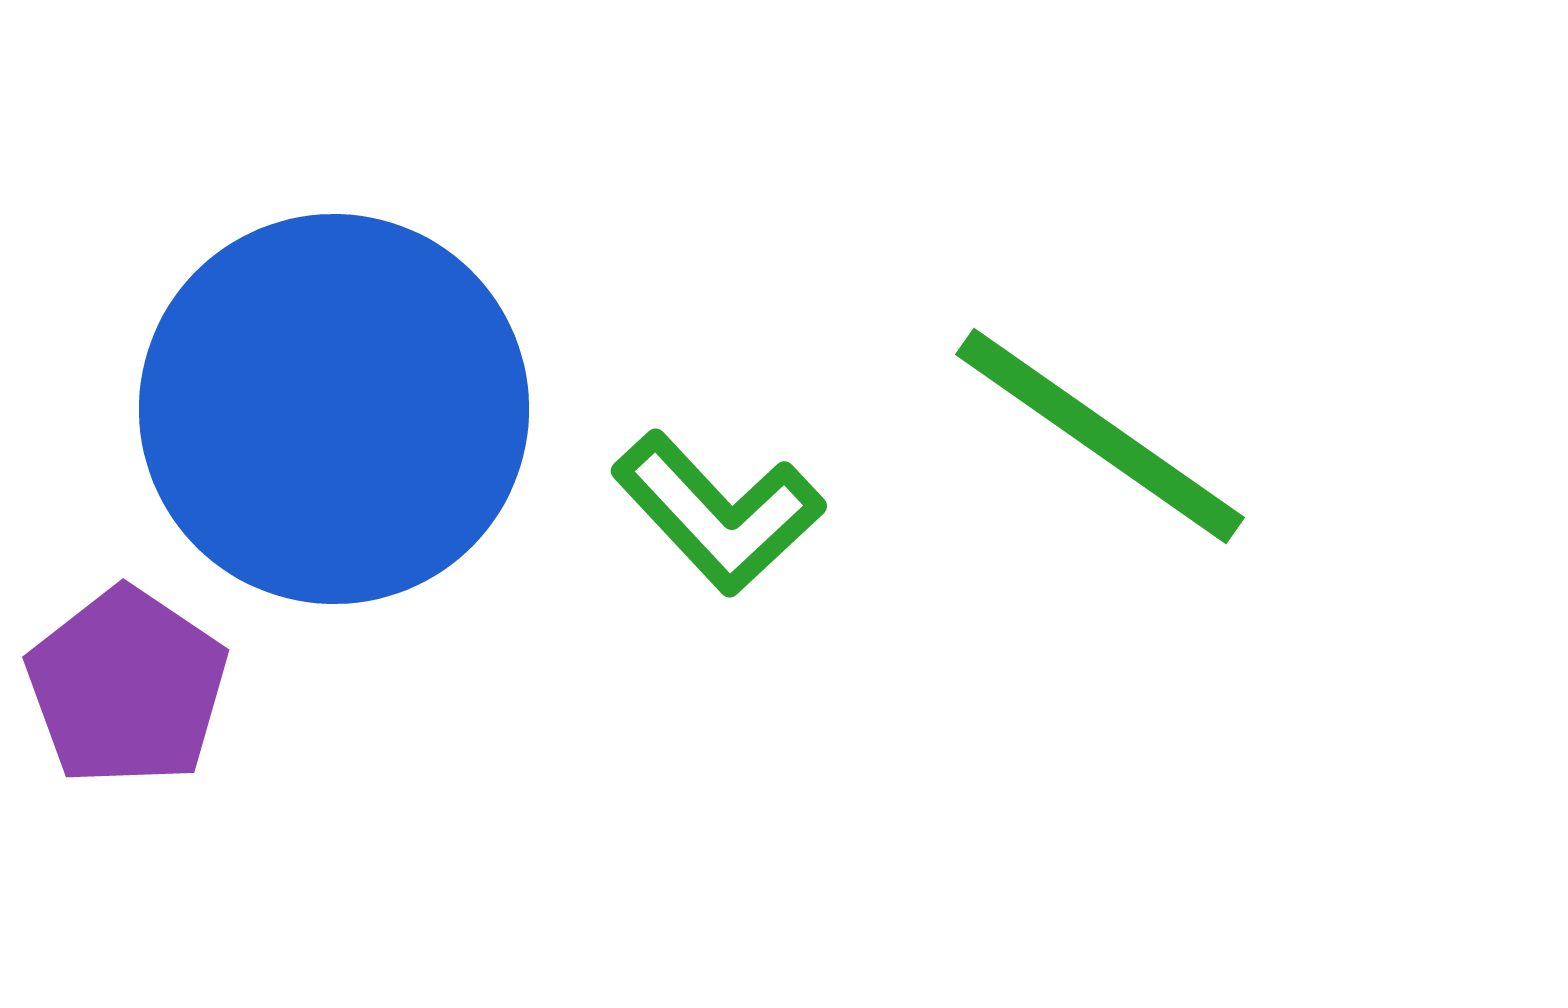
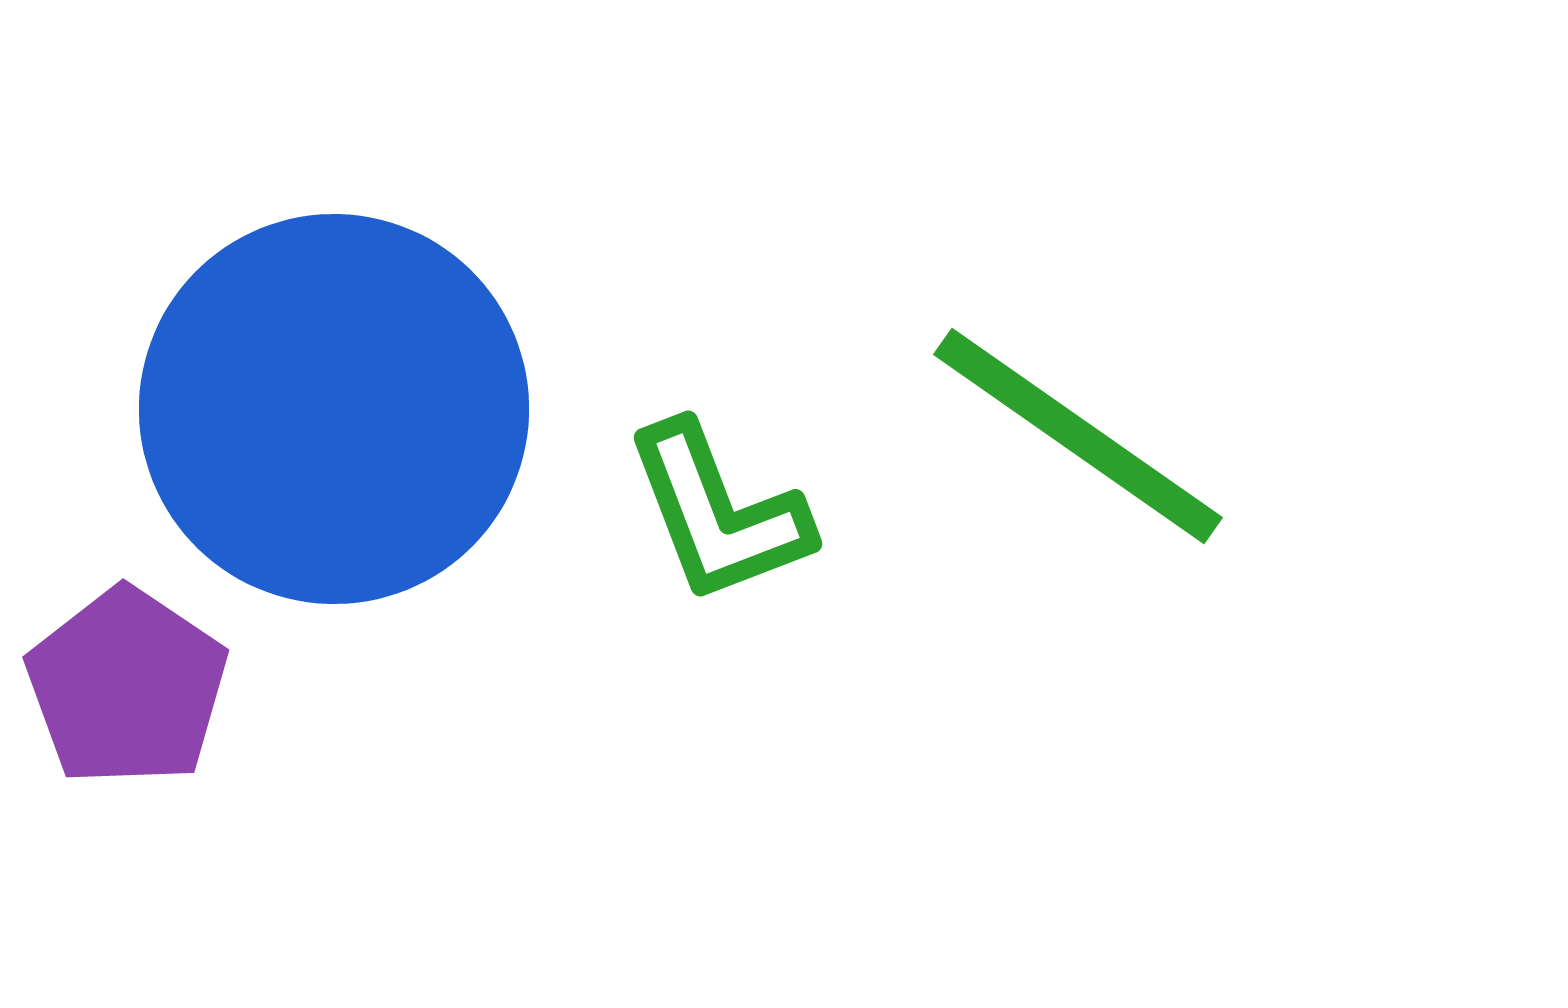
green line: moved 22 px left
green L-shape: rotated 22 degrees clockwise
